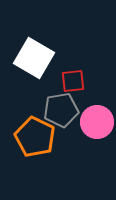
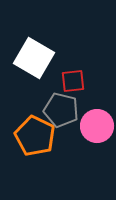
gray pentagon: rotated 24 degrees clockwise
pink circle: moved 4 px down
orange pentagon: moved 1 px up
